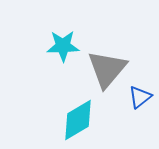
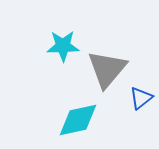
blue triangle: moved 1 px right, 1 px down
cyan diamond: rotated 18 degrees clockwise
